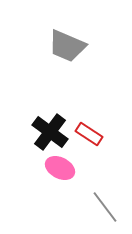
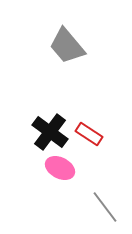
gray trapezoid: rotated 27 degrees clockwise
